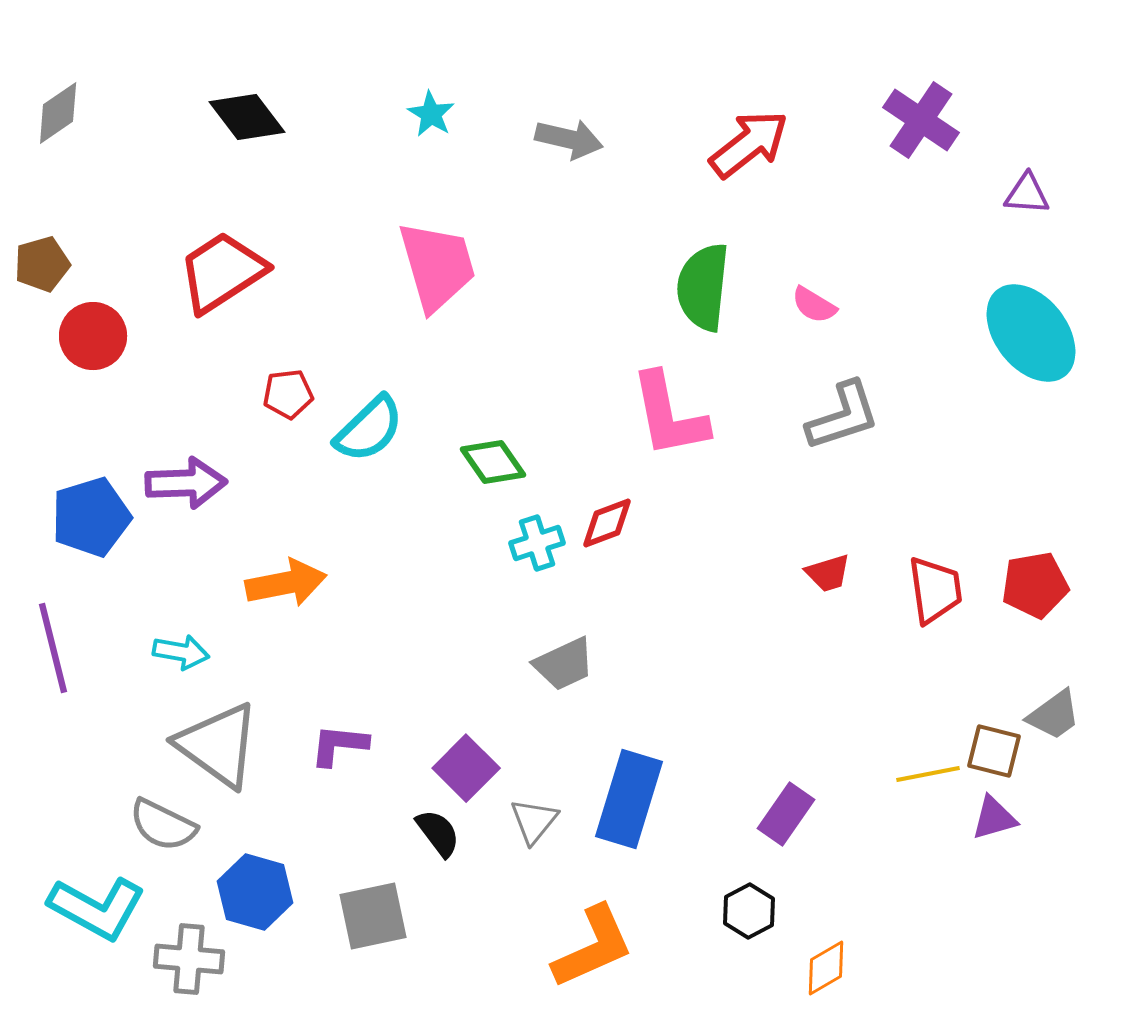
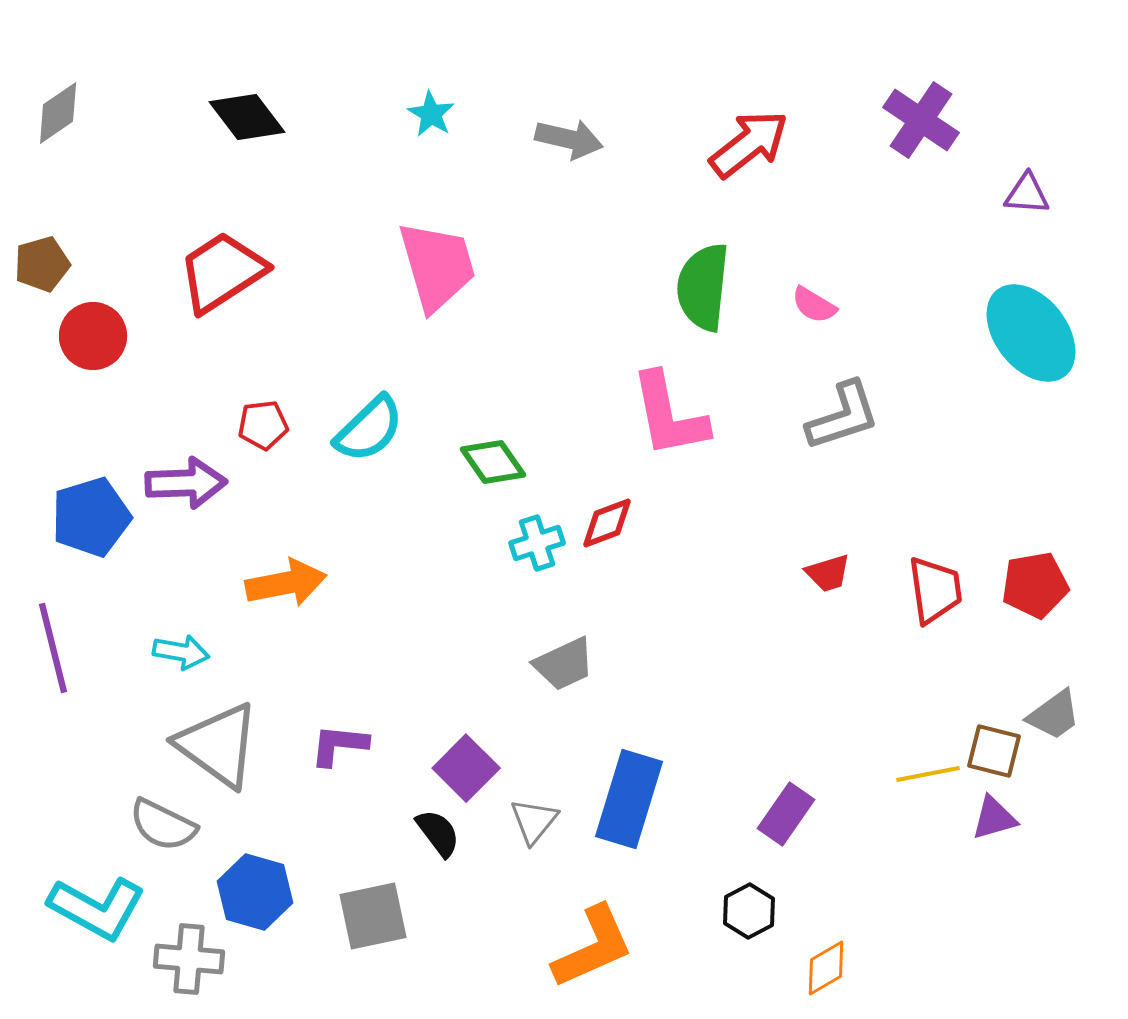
red pentagon at (288, 394): moved 25 px left, 31 px down
